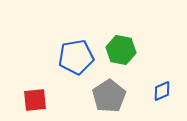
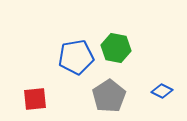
green hexagon: moved 5 px left, 2 px up
blue diamond: rotated 50 degrees clockwise
red square: moved 1 px up
